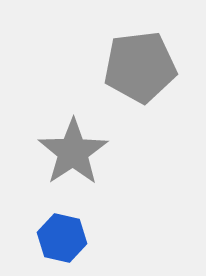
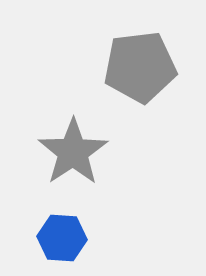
blue hexagon: rotated 9 degrees counterclockwise
